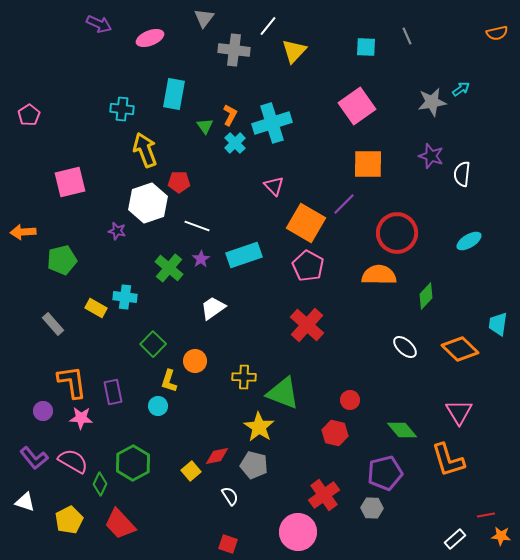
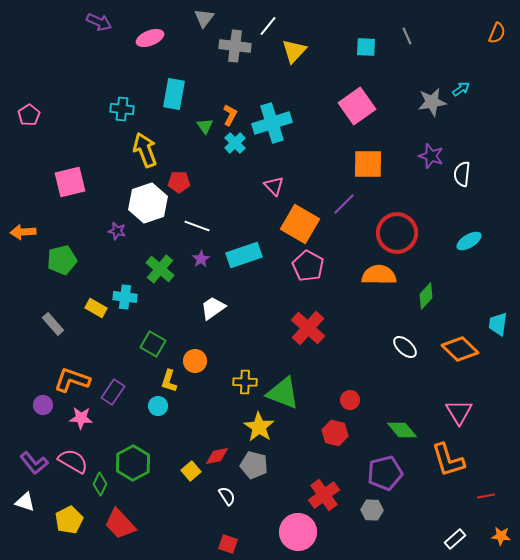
purple arrow at (99, 24): moved 2 px up
orange semicircle at (497, 33): rotated 55 degrees counterclockwise
gray cross at (234, 50): moved 1 px right, 4 px up
orange square at (306, 223): moved 6 px left, 1 px down
green cross at (169, 268): moved 9 px left, 1 px down
red cross at (307, 325): moved 1 px right, 3 px down
green square at (153, 344): rotated 15 degrees counterclockwise
yellow cross at (244, 377): moved 1 px right, 5 px down
orange L-shape at (72, 382): moved 2 px up; rotated 63 degrees counterclockwise
purple rectangle at (113, 392): rotated 45 degrees clockwise
purple circle at (43, 411): moved 6 px up
purple L-shape at (34, 458): moved 5 px down
white semicircle at (230, 496): moved 3 px left
gray hexagon at (372, 508): moved 2 px down
red line at (486, 515): moved 19 px up
